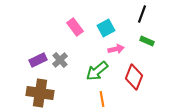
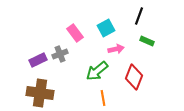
black line: moved 3 px left, 2 px down
pink rectangle: moved 6 px down
gray cross: moved 6 px up; rotated 21 degrees clockwise
orange line: moved 1 px right, 1 px up
